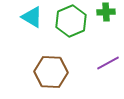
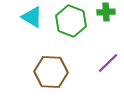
green hexagon: rotated 16 degrees counterclockwise
purple line: rotated 15 degrees counterclockwise
